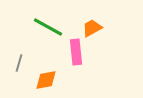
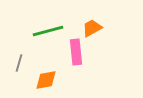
green line: moved 4 px down; rotated 44 degrees counterclockwise
